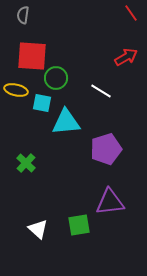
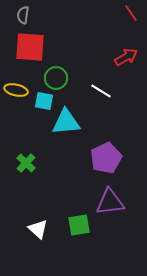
red square: moved 2 px left, 9 px up
cyan square: moved 2 px right, 2 px up
purple pentagon: moved 9 px down; rotated 8 degrees counterclockwise
